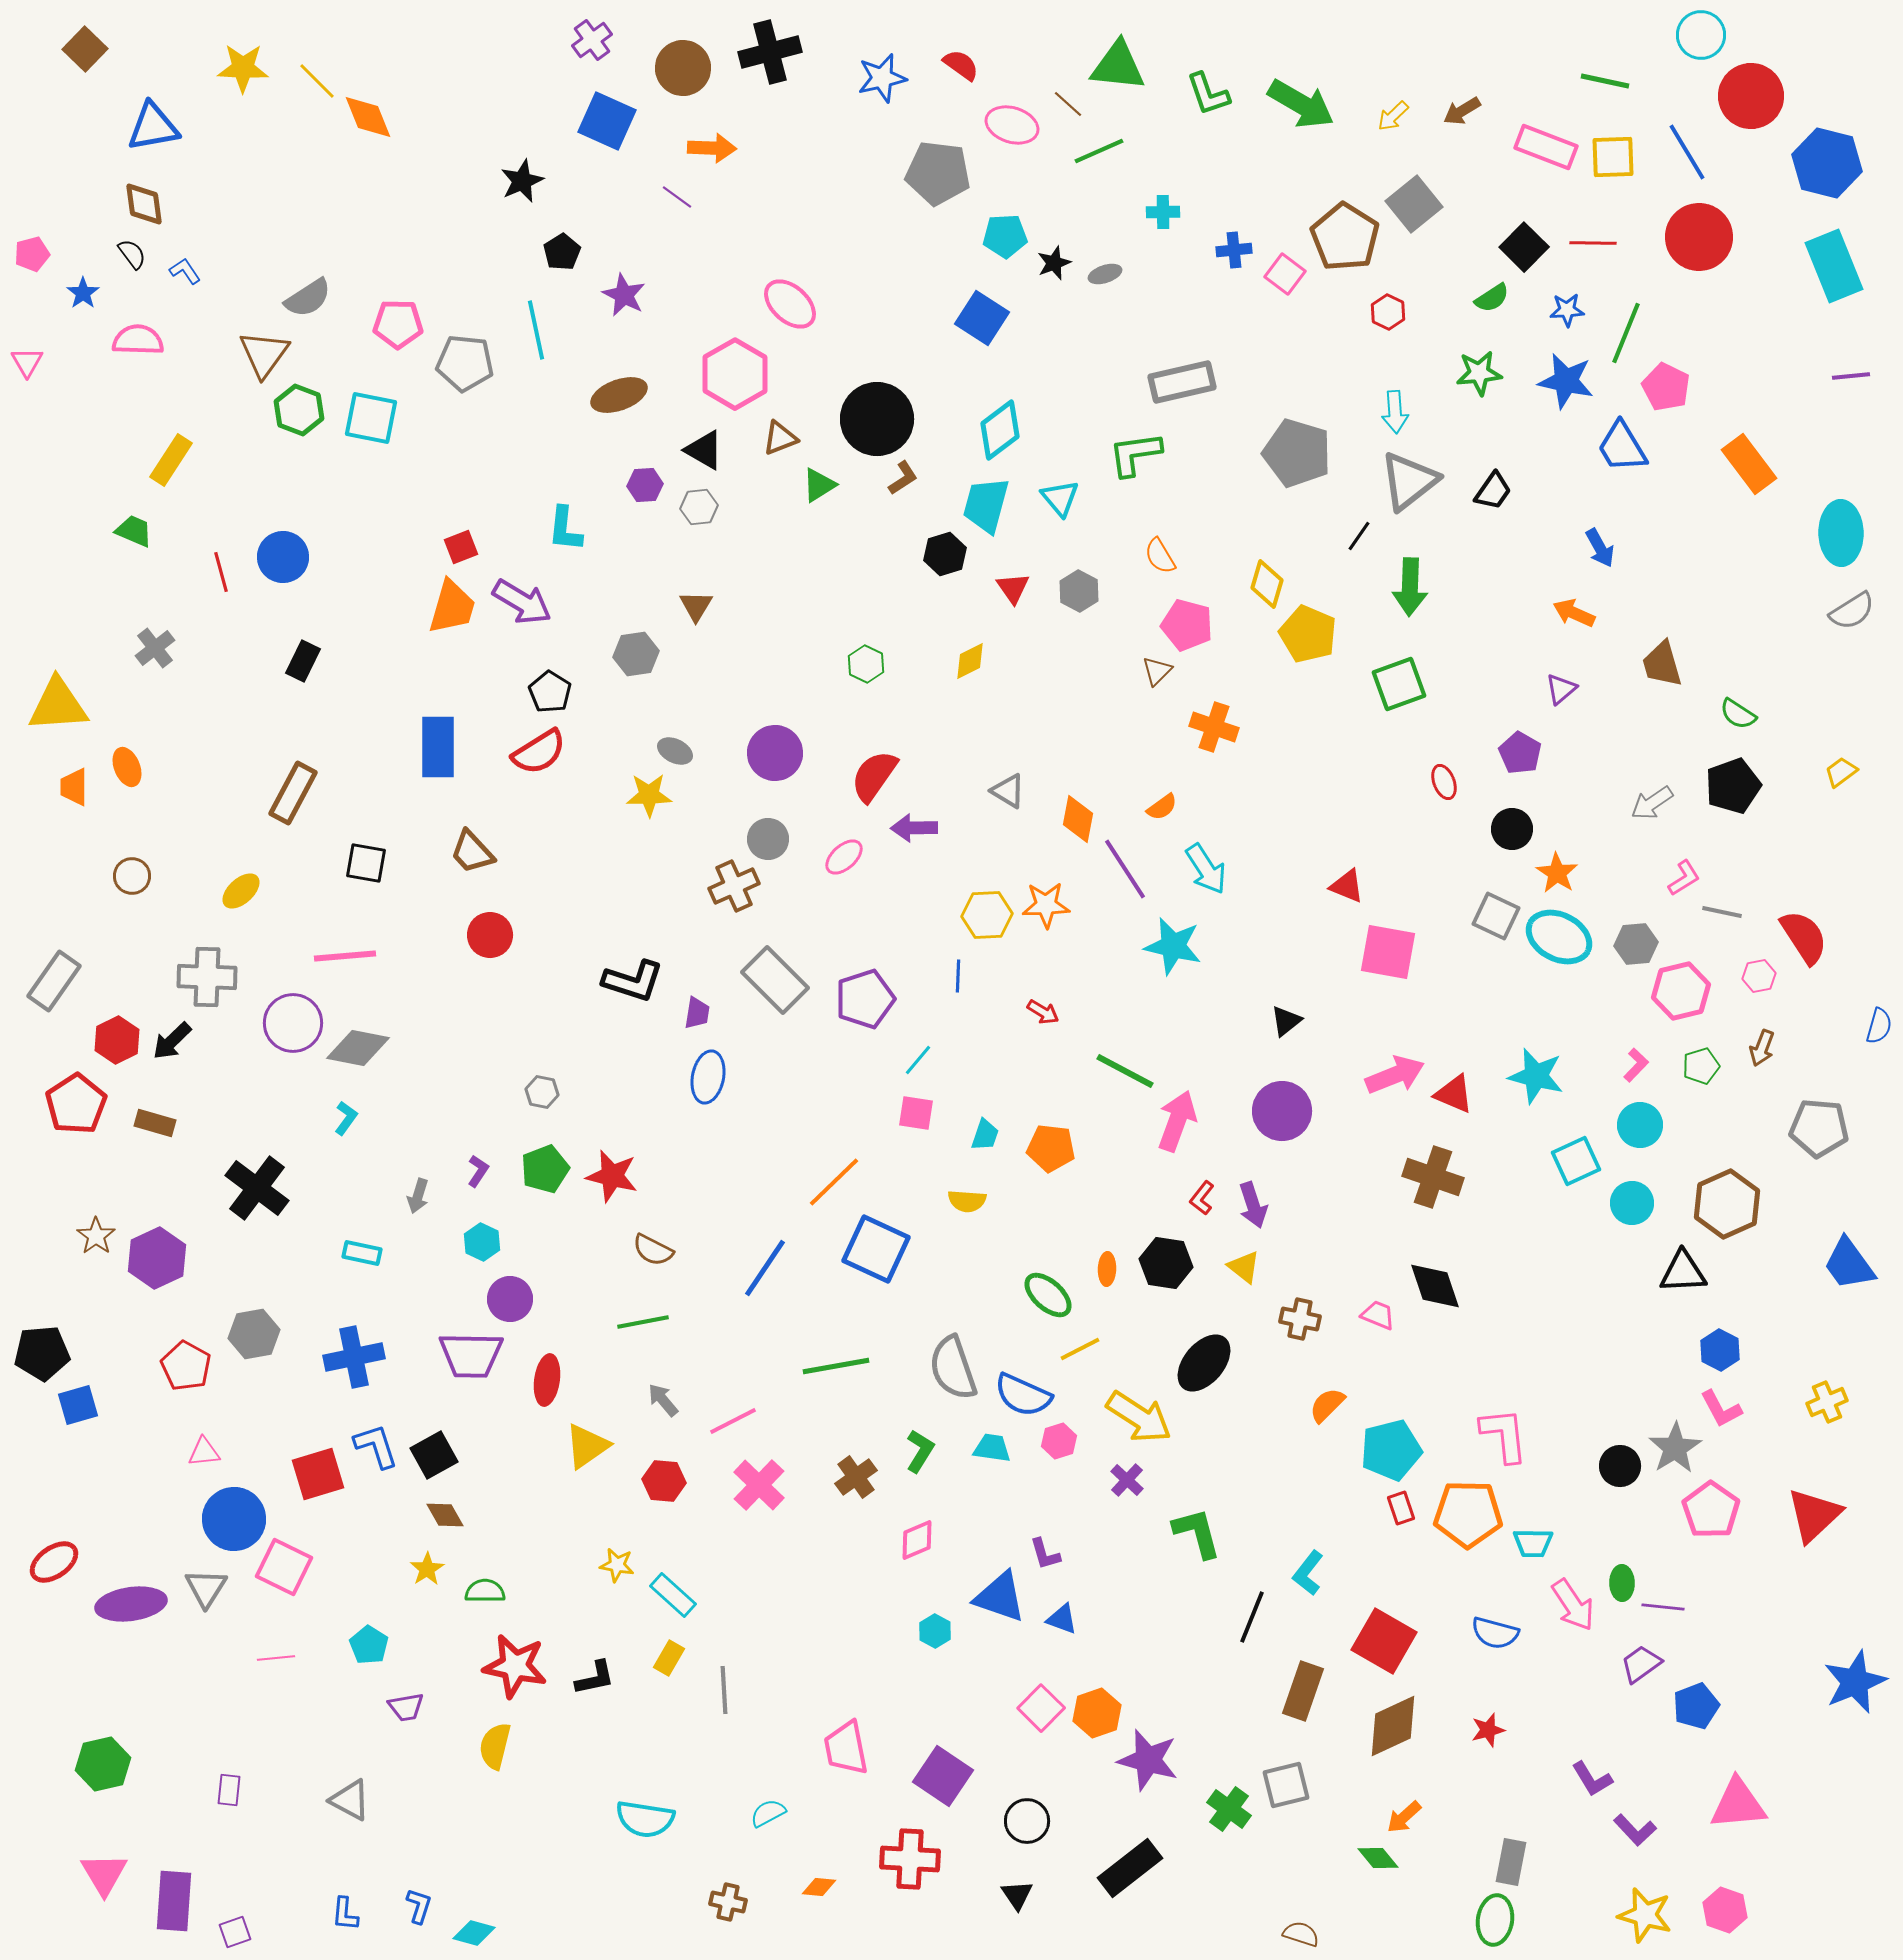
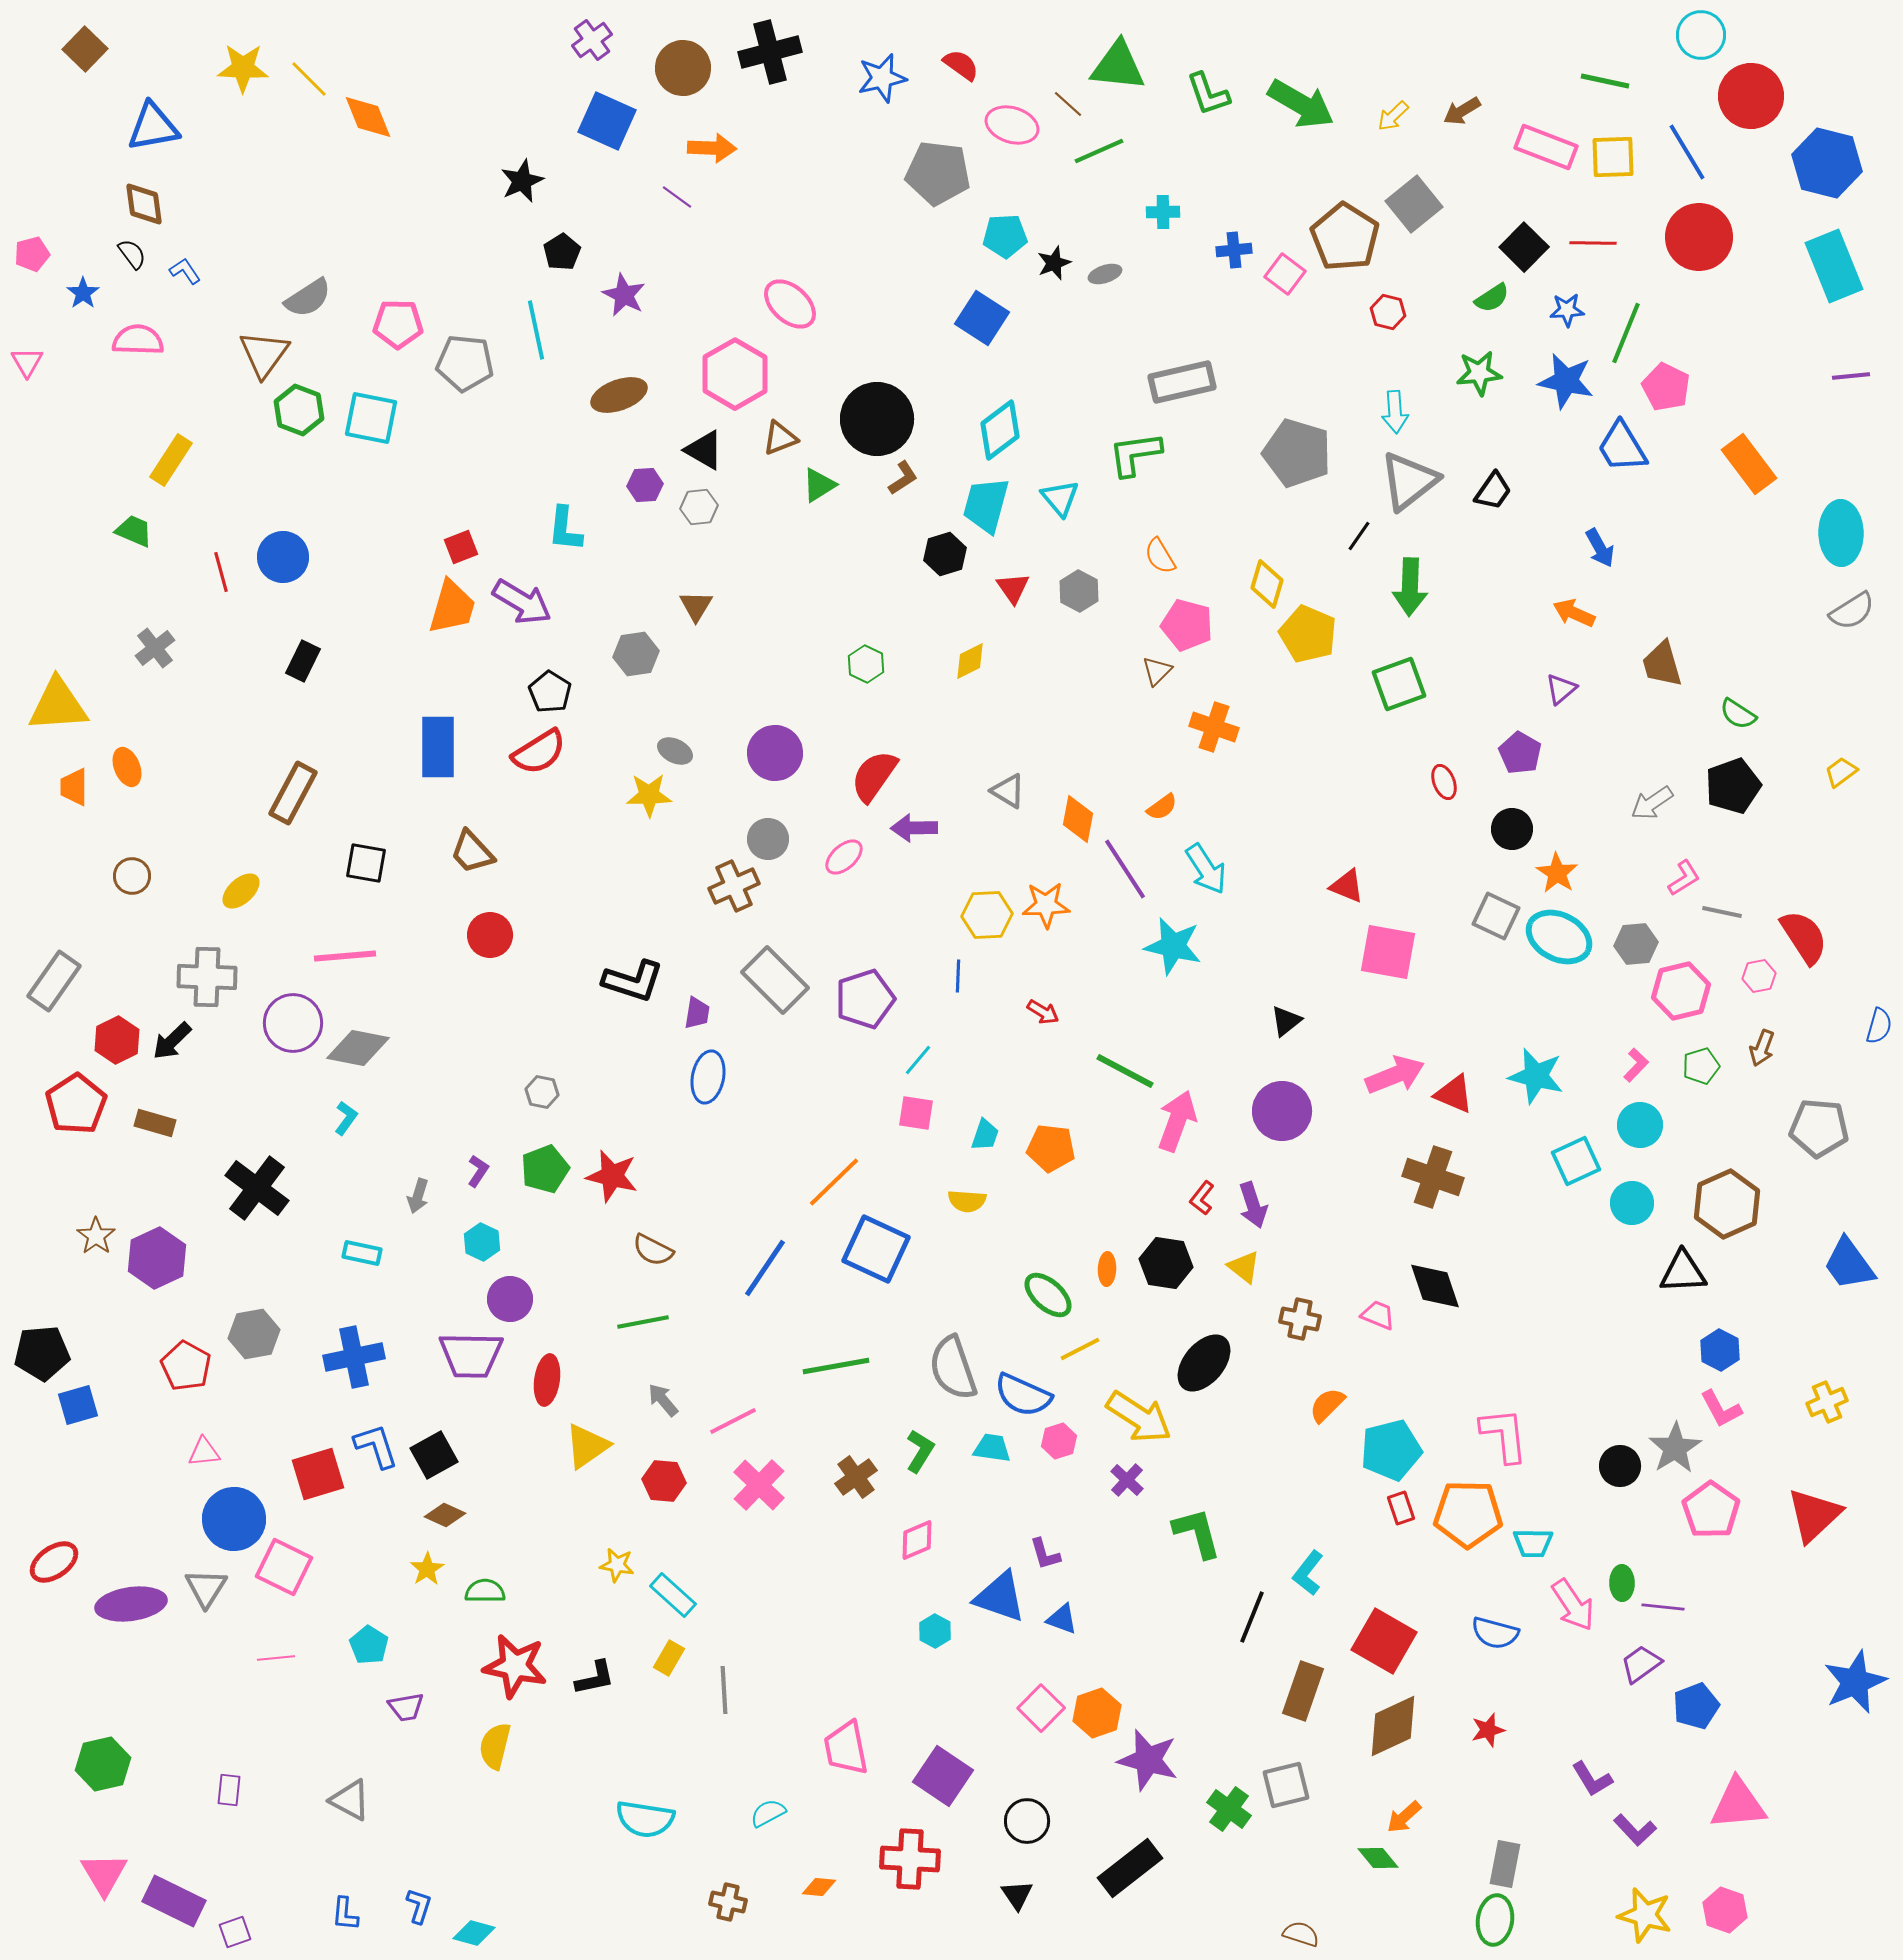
yellow line at (317, 81): moved 8 px left, 2 px up
red hexagon at (1388, 312): rotated 12 degrees counterclockwise
brown diamond at (445, 1515): rotated 36 degrees counterclockwise
gray rectangle at (1511, 1862): moved 6 px left, 2 px down
purple rectangle at (174, 1901): rotated 68 degrees counterclockwise
